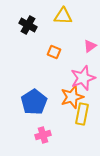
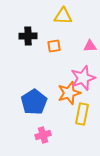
black cross: moved 11 px down; rotated 30 degrees counterclockwise
pink triangle: rotated 32 degrees clockwise
orange square: moved 6 px up; rotated 32 degrees counterclockwise
orange star: moved 3 px left, 4 px up
